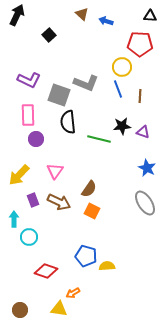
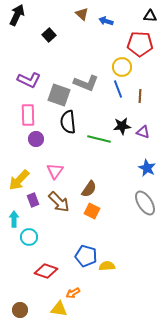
yellow arrow: moved 5 px down
brown arrow: rotated 20 degrees clockwise
